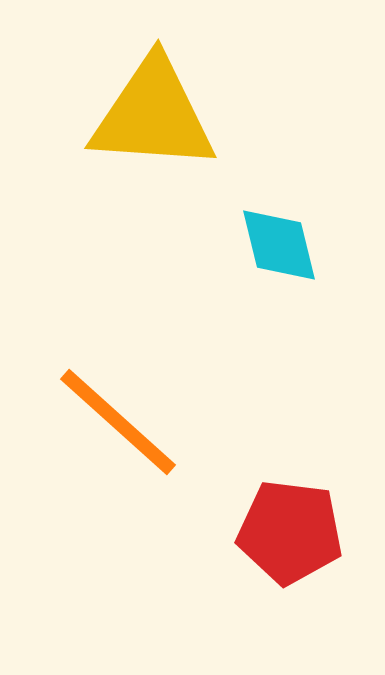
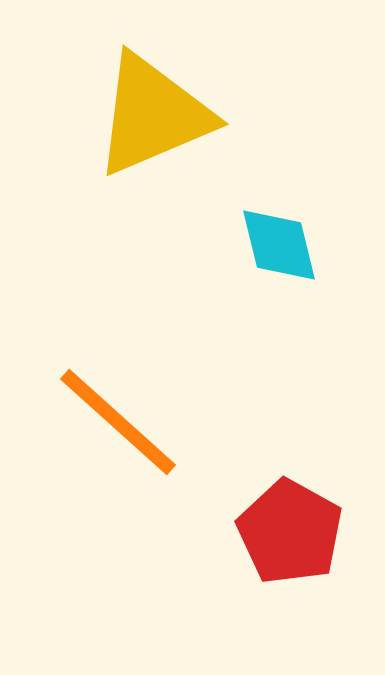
yellow triangle: rotated 27 degrees counterclockwise
red pentagon: rotated 22 degrees clockwise
